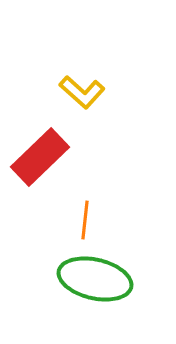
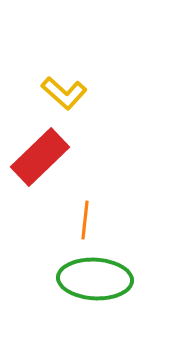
yellow L-shape: moved 18 px left, 1 px down
green ellipse: rotated 10 degrees counterclockwise
